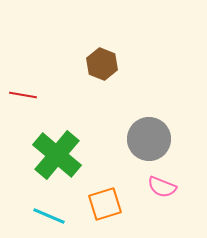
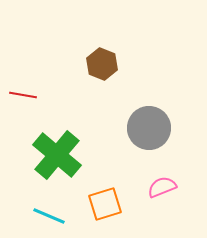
gray circle: moved 11 px up
pink semicircle: rotated 136 degrees clockwise
